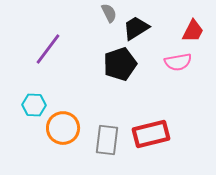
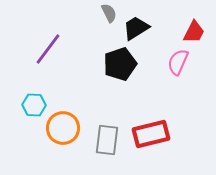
red trapezoid: moved 1 px right, 1 px down
pink semicircle: rotated 124 degrees clockwise
